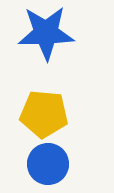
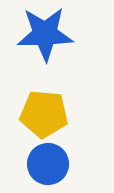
blue star: moved 1 px left, 1 px down
